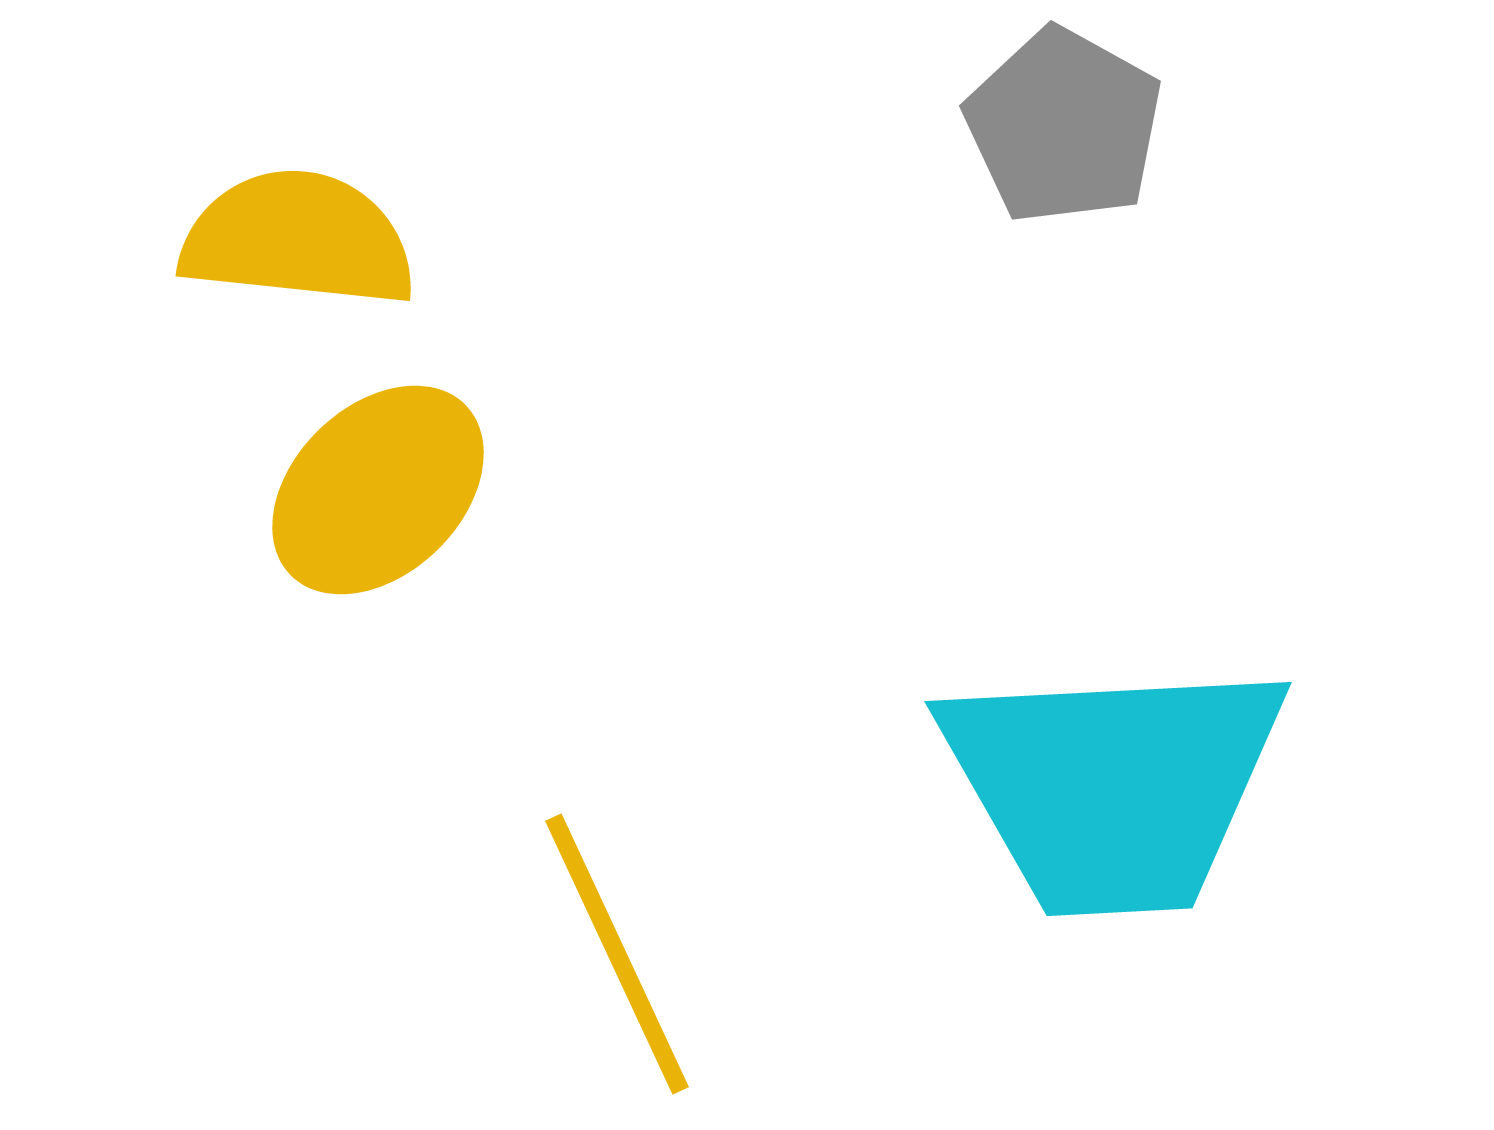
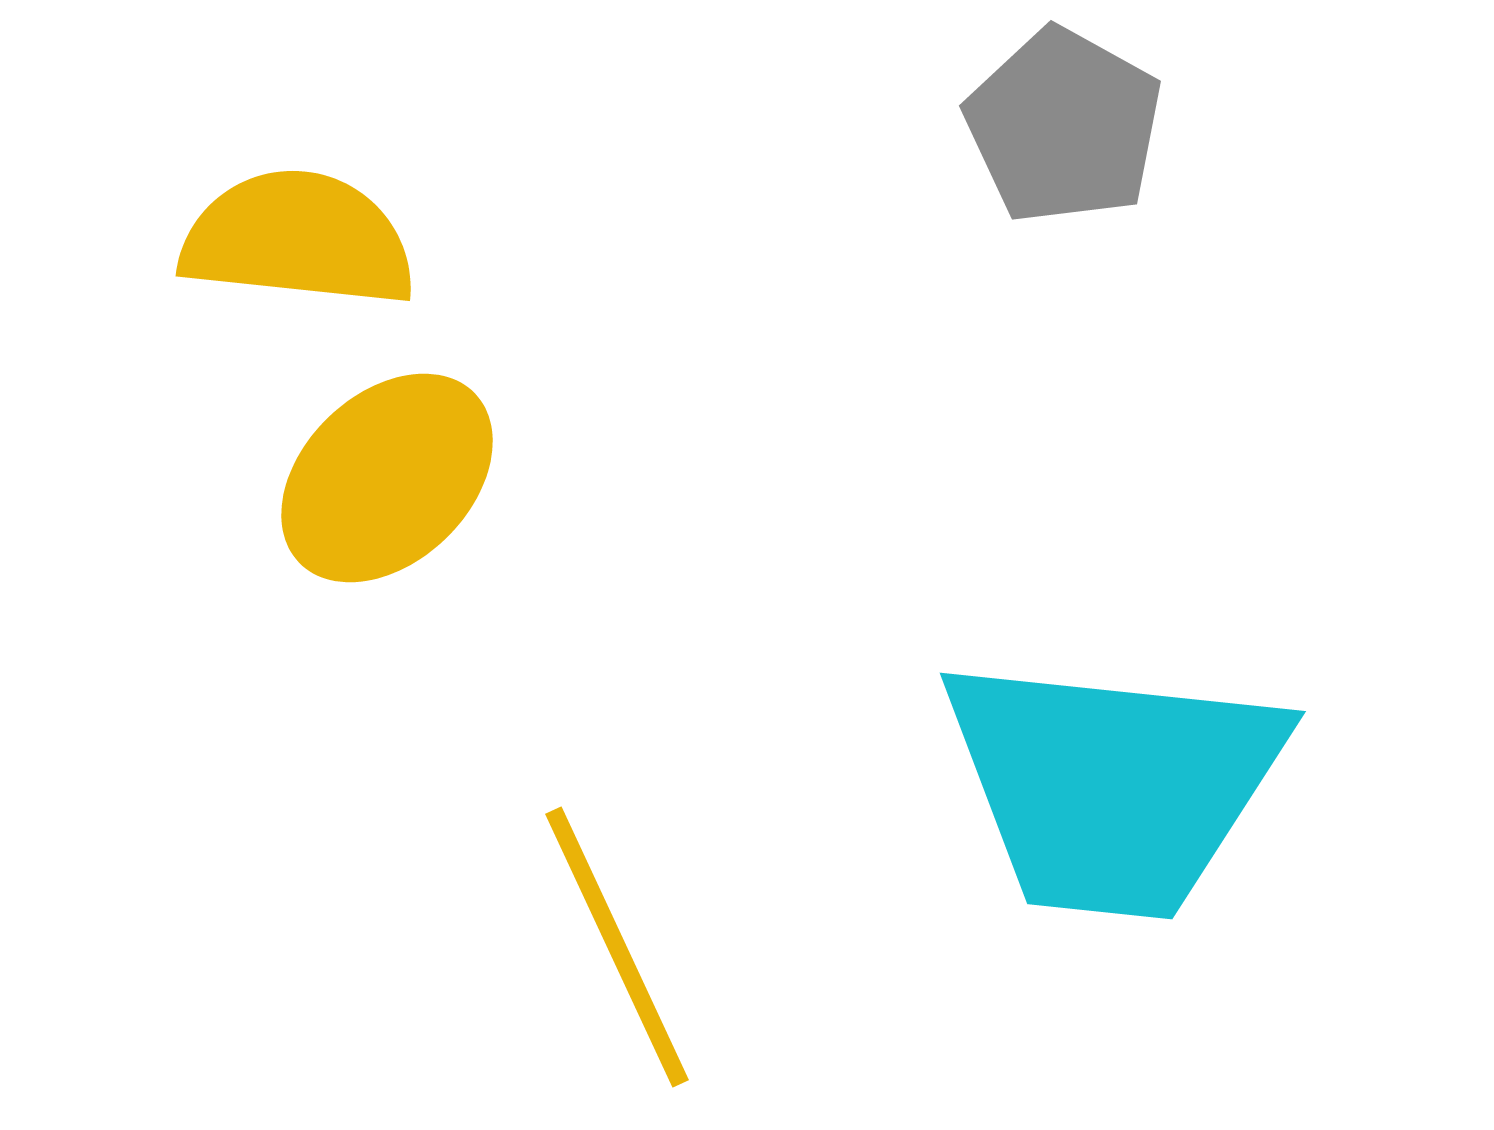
yellow ellipse: moved 9 px right, 12 px up
cyan trapezoid: rotated 9 degrees clockwise
yellow line: moved 7 px up
